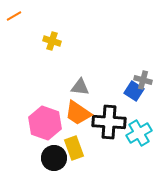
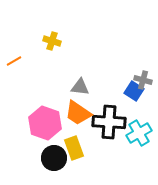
orange line: moved 45 px down
